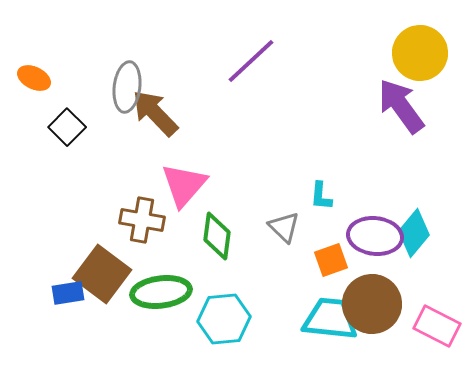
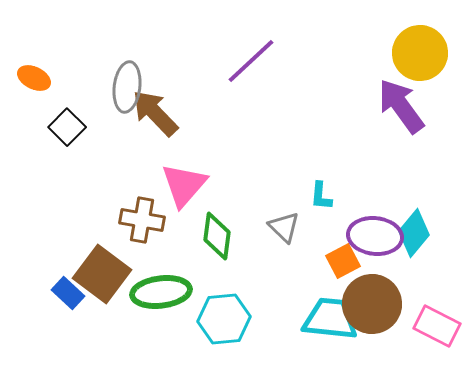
orange square: moved 12 px right, 1 px down; rotated 8 degrees counterclockwise
blue rectangle: rotated 52 degrees clockwise
